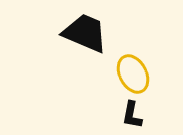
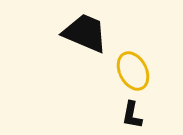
yellow ellipse: moved 3 px up
